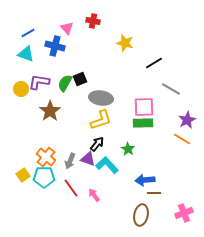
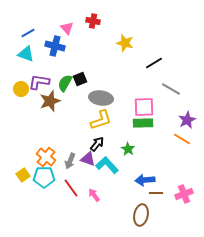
brown star: moved 10 px up; rotated 15 degrees clockwise
brown line: moved 2 px right
pink cross: moved 19 px up
